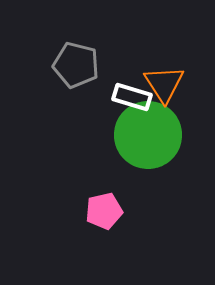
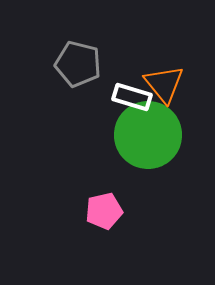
gray pentagon: moved 2 px right, 1 px up
orange triangle: rotated 6 degrees counterclockwise
